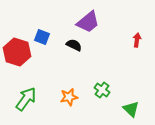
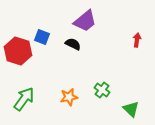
purple trapezoid: moved 3 px left, 1 px up
black semicircle: moved 1 px left, 1 px up
red hexagon: moved 1 px right, 1 px up
green arrow: moved 2 px left
